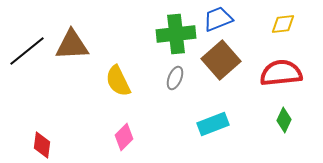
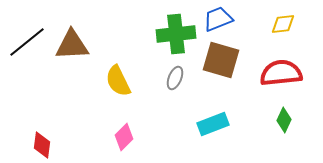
black line: moved 9 px up
brown square: rotated 33 degrees counterclockwise
